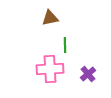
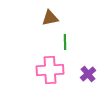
green line: moved 3 px up
pink cross: moved 1 px down
